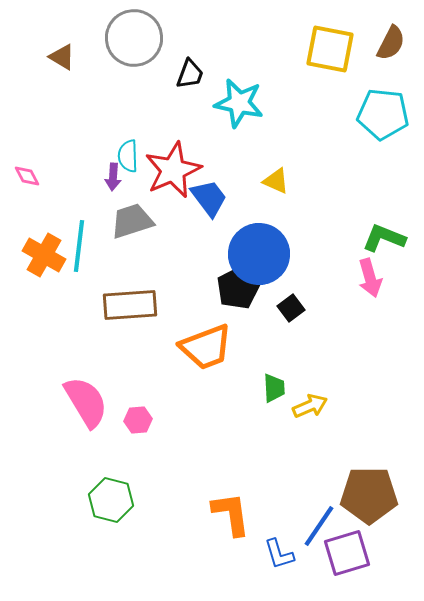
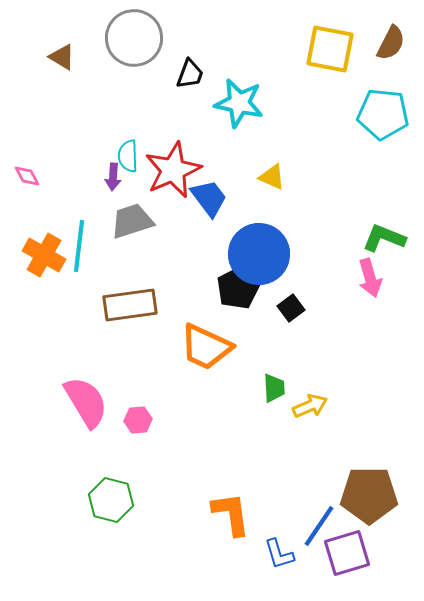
yellow triangle: moved 4 px left, 4 px up
brown rectangle: rotated 4 degrees counterclockwise
orange trapezoid: rotated 46 degrees clockwise
